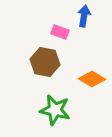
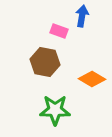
blue arrow: moved 2 px left
pink rectangle: moved 1 px left, 1 px up
green star: rotated 12 degrees counterclockwise
